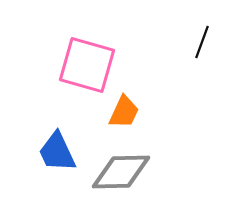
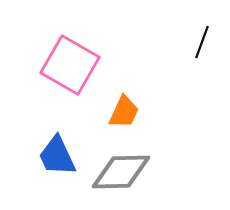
pink square: moved 17 px left; rotated 14 degrees clockwise
blue trapezoid: moved 4 px down
